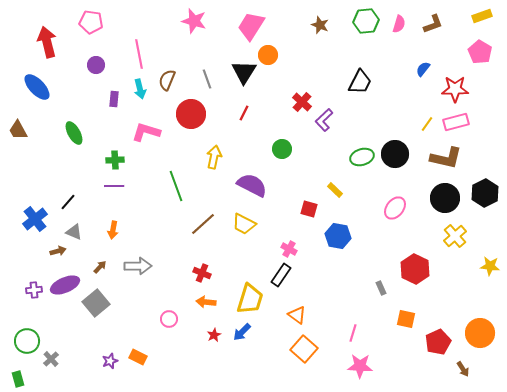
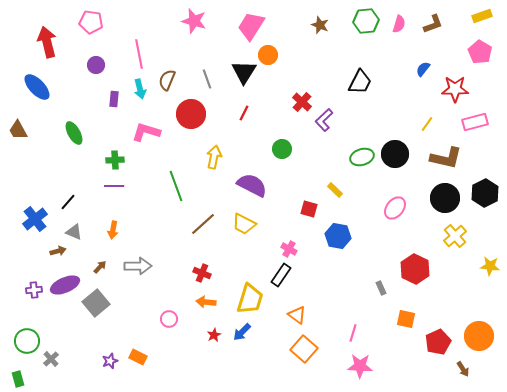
pink rectangle at (456, 122): moved 19 px right
orange circle at (480, 333): moved 1 px left, 3 px down
